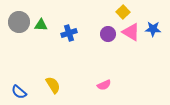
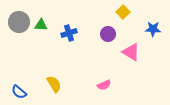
pink triangle: moved 20 px down
yellow semicircle: moved 1 px right, 1 px up
